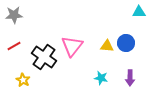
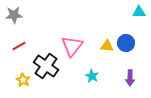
red line: moved 5 px right
black cross: moved 2 px right, 9 px down
cyan star: moved 9 px left, 2 px up; rotated 16 degrees clockwise
